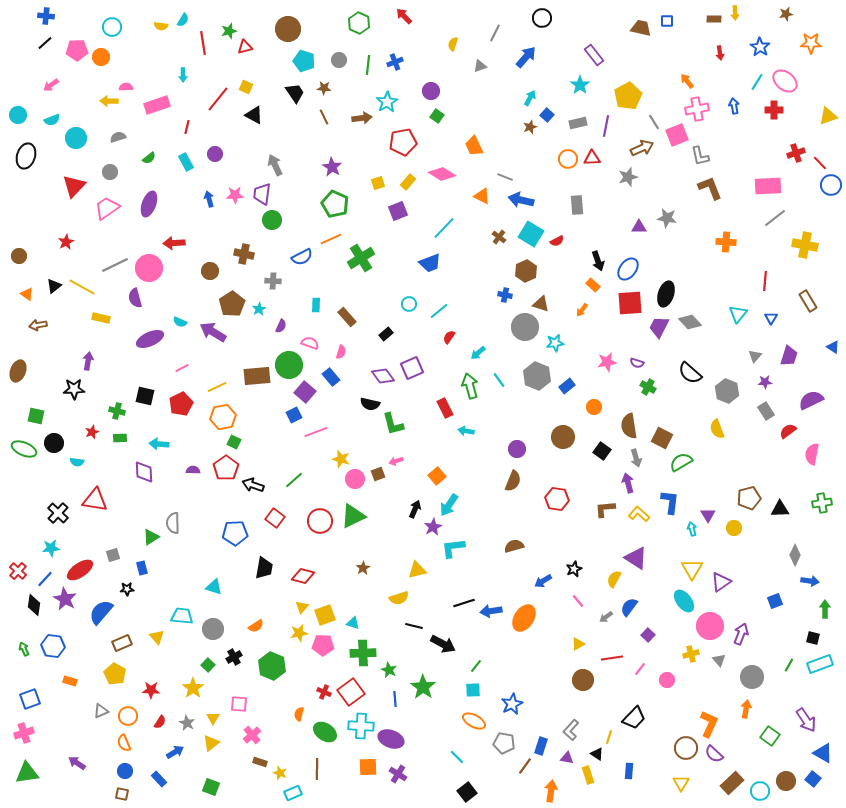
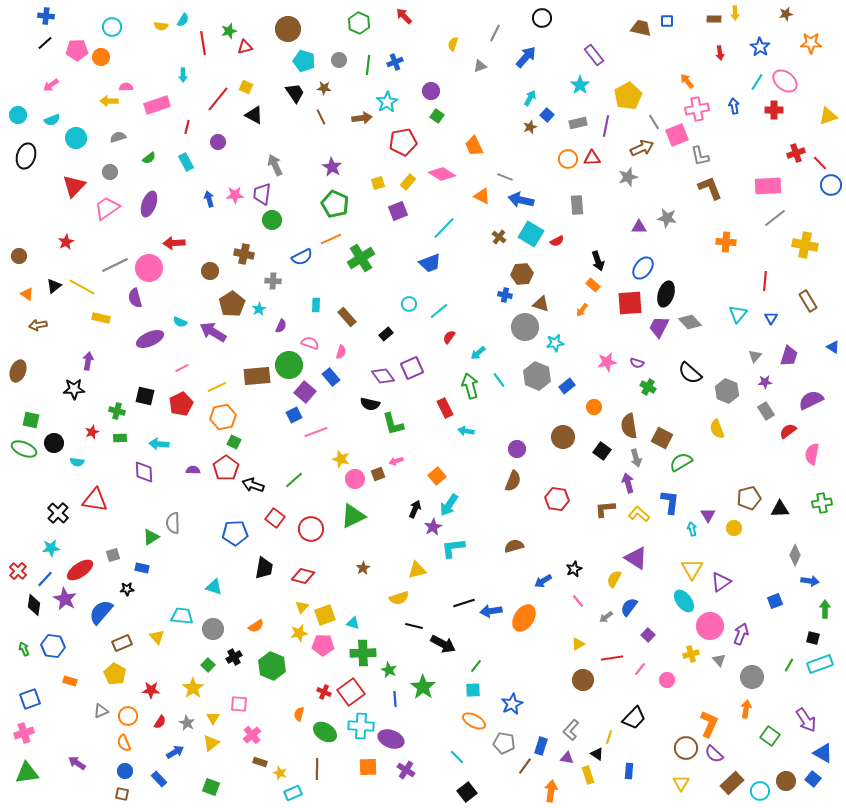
brown line at (324, 117): moved 3 px left
purple circle at (215, 154): moved 3 px right, 12 px up
blue ellipse at (628, 269): moved 15 px right, 1 px up
brown hexagon at (526, 271): moved 4 px left, 3 px down; rotated 20 degrees clockwise
green square at (36, 416): moved 5 px left, 4 px down
red circle at (320, 521): moved 9 px left, 8 px down
blue rectangle at (142, 568): rotated 64 degrees counterclockwise
purple cross at (398, 774): moved 8 px right, 4 px up
